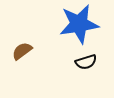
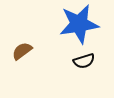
black semicircle: moved 2 px left, 1 px up
